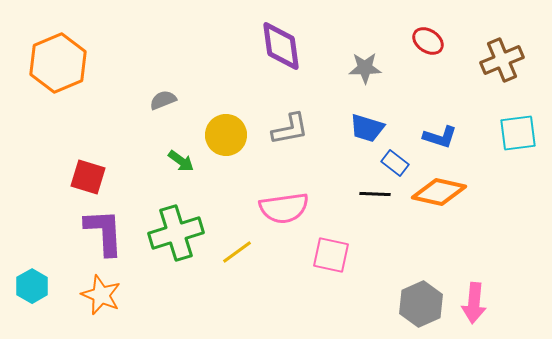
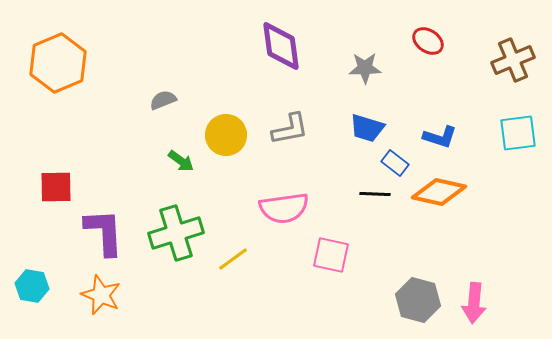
brown cross: moved 11 px right
red square: moved 32 px left, 10 px down; rotated 18 degrees counterclockwise
yellow line: moved 4 px left, 7 px down
cyan hexagon: rotated 20 degrees counterclockwise
gray hexagon: moved 3 px left, 4 px up; rotated 21 degrees counterclockwise
